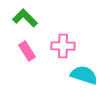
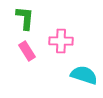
green L-shape: rotated 50 degrees clockwise
pink cross: moved 2 px left, 5 px up
